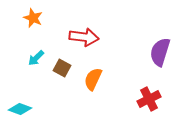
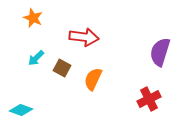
cyan diamond: moved 1 px right, 1 px down
